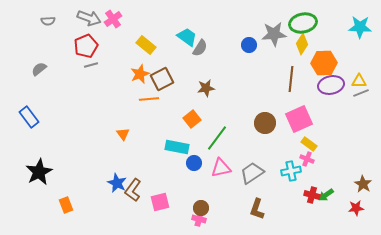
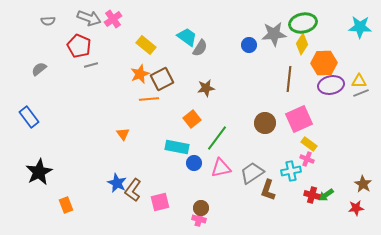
red pentagon at (86, 46): moved 7 px left; rotated 25 degrees counterclockwise
brown line at (291, 79): moved 2 px left
brown L-shape at (257, 209): moved 11 px right, 19 px up
